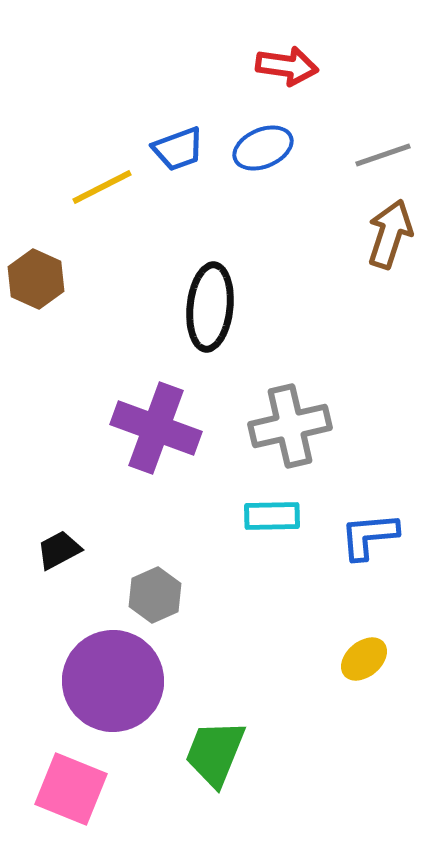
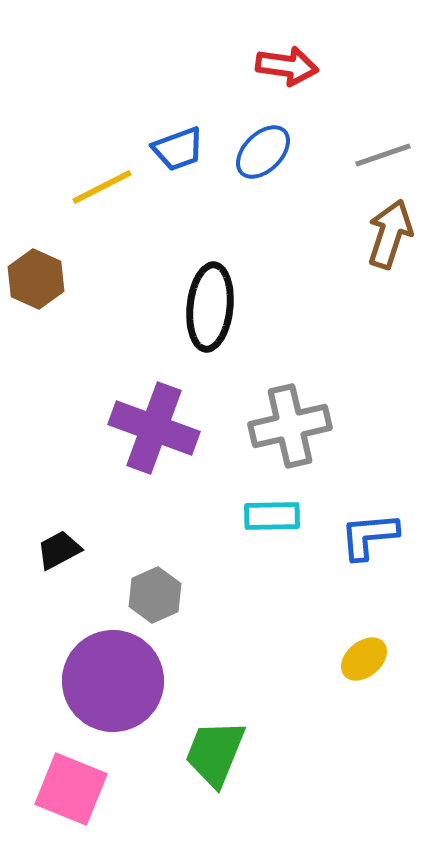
blue ellipse: moved 4 px down; rotated 22 degrees counterclockwise
purple cross: moved 2 px left
